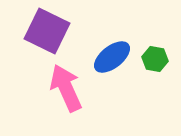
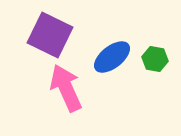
purple square: moved 3 px right, 4 px down
